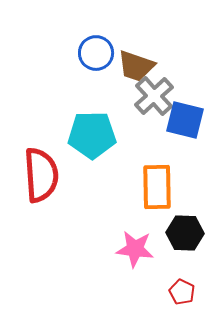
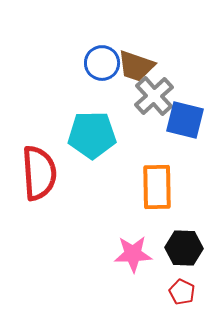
blue circle: moved 6 px right, 10 px down
red semicircle: moved 2 px left, 2 px up
black hexagon: moved 1 px left, 15 px down
pink star: moved 2 px left, 5 px down; rotated 9 degrees counterclockwise
